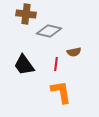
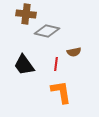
gray diamond: moved 2 px left
